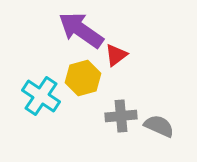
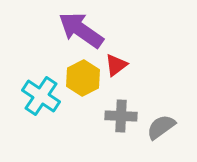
red triangle: moved 10 px down
yellow hexagon: rotated 12 degrees counterclockwise
gray cross: rotated 8 degrees clockwise
gray semicircle: moved 2 px right, 1 px down; rotated 60 degrees counterclockwise
